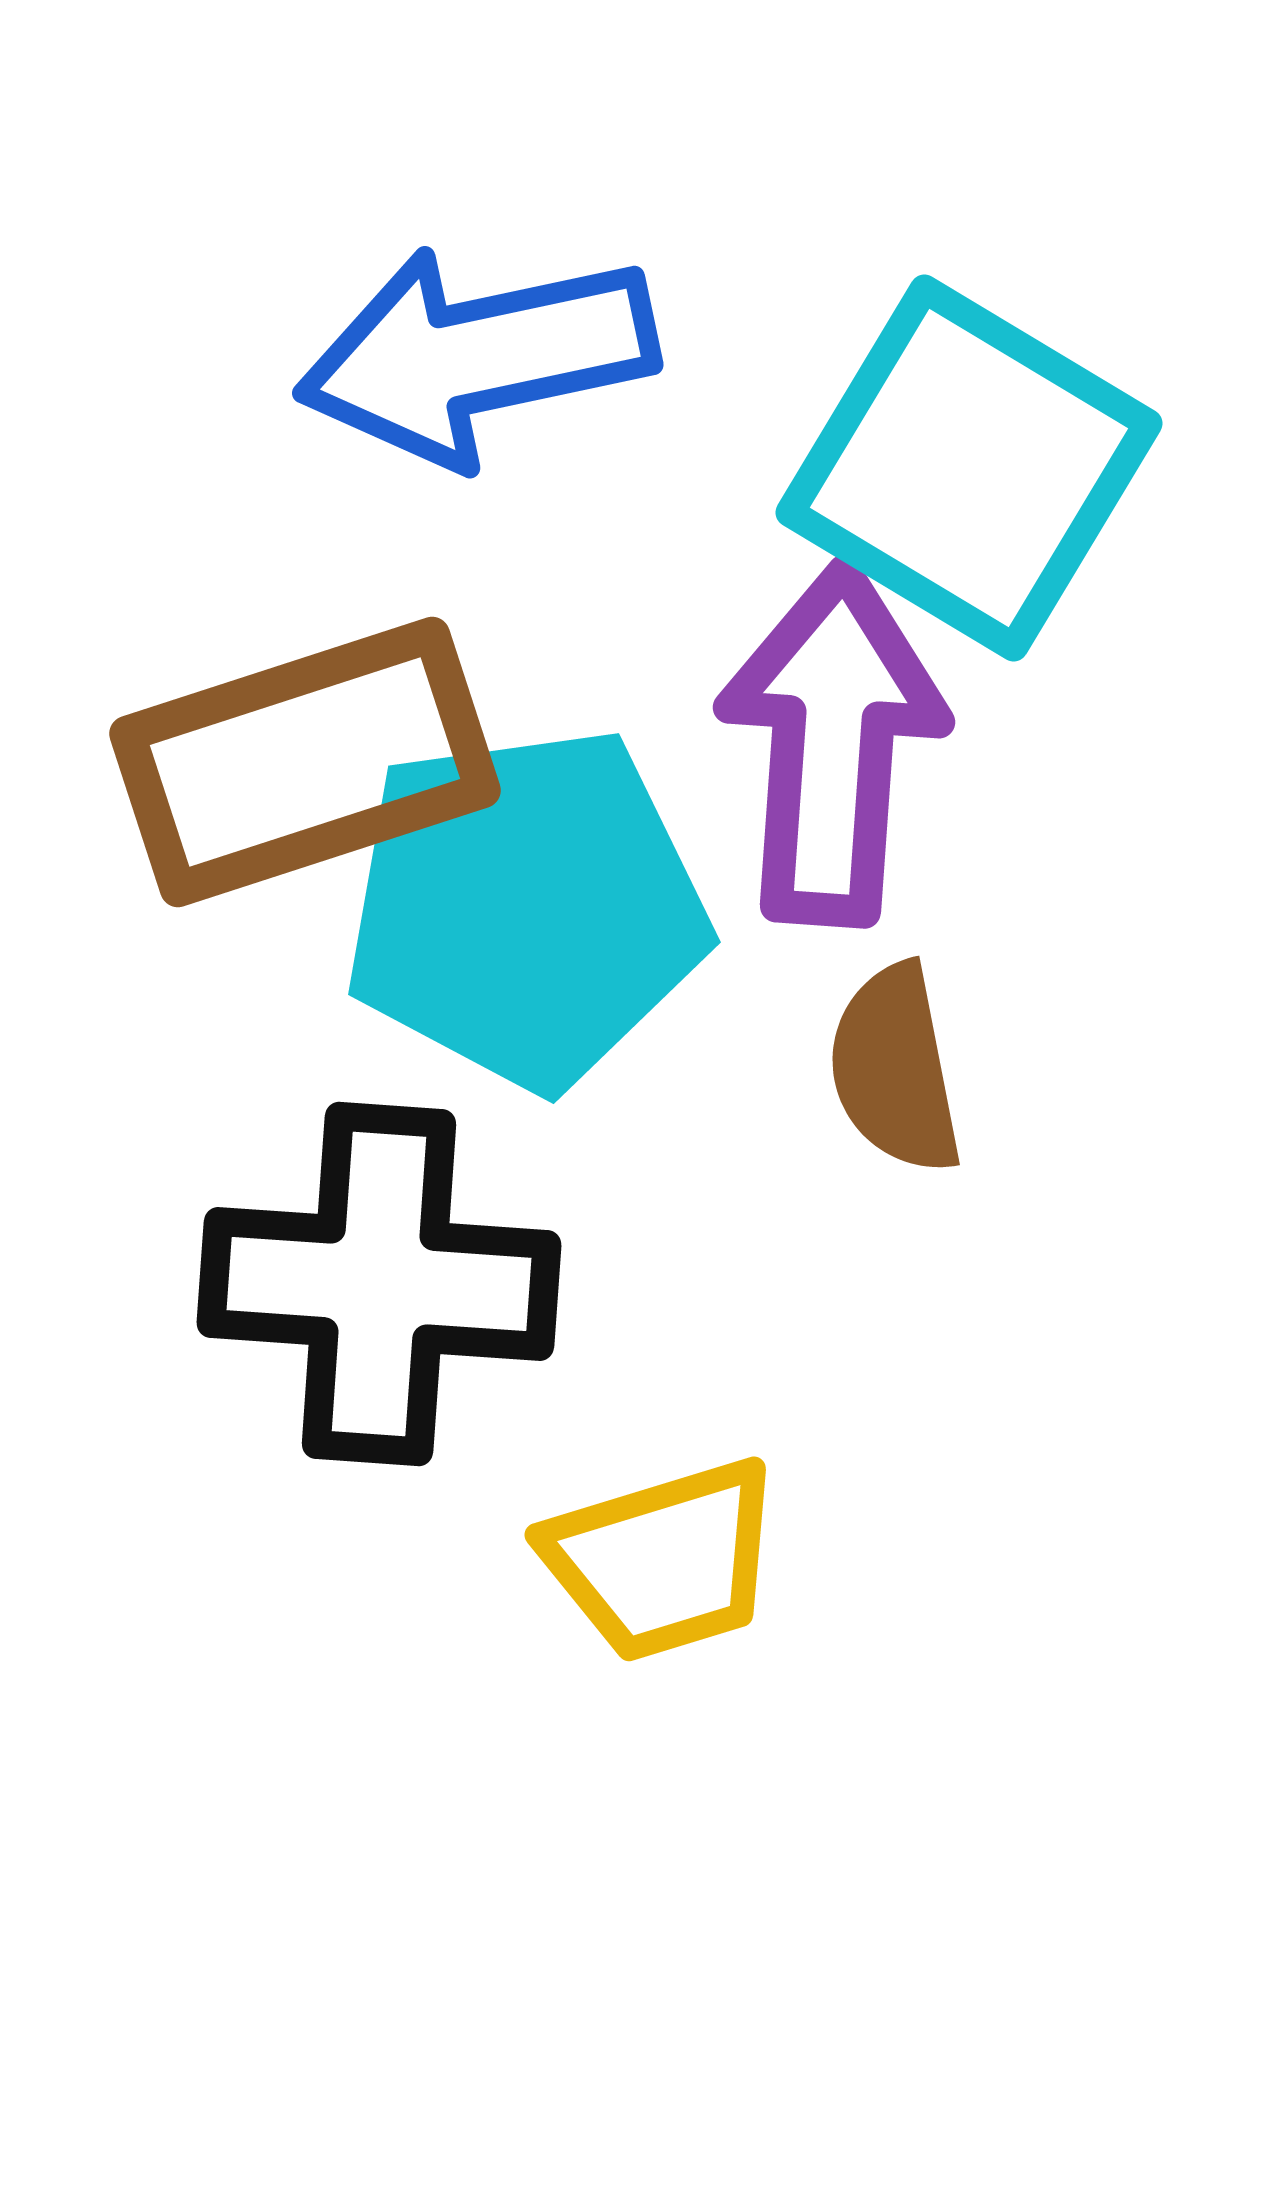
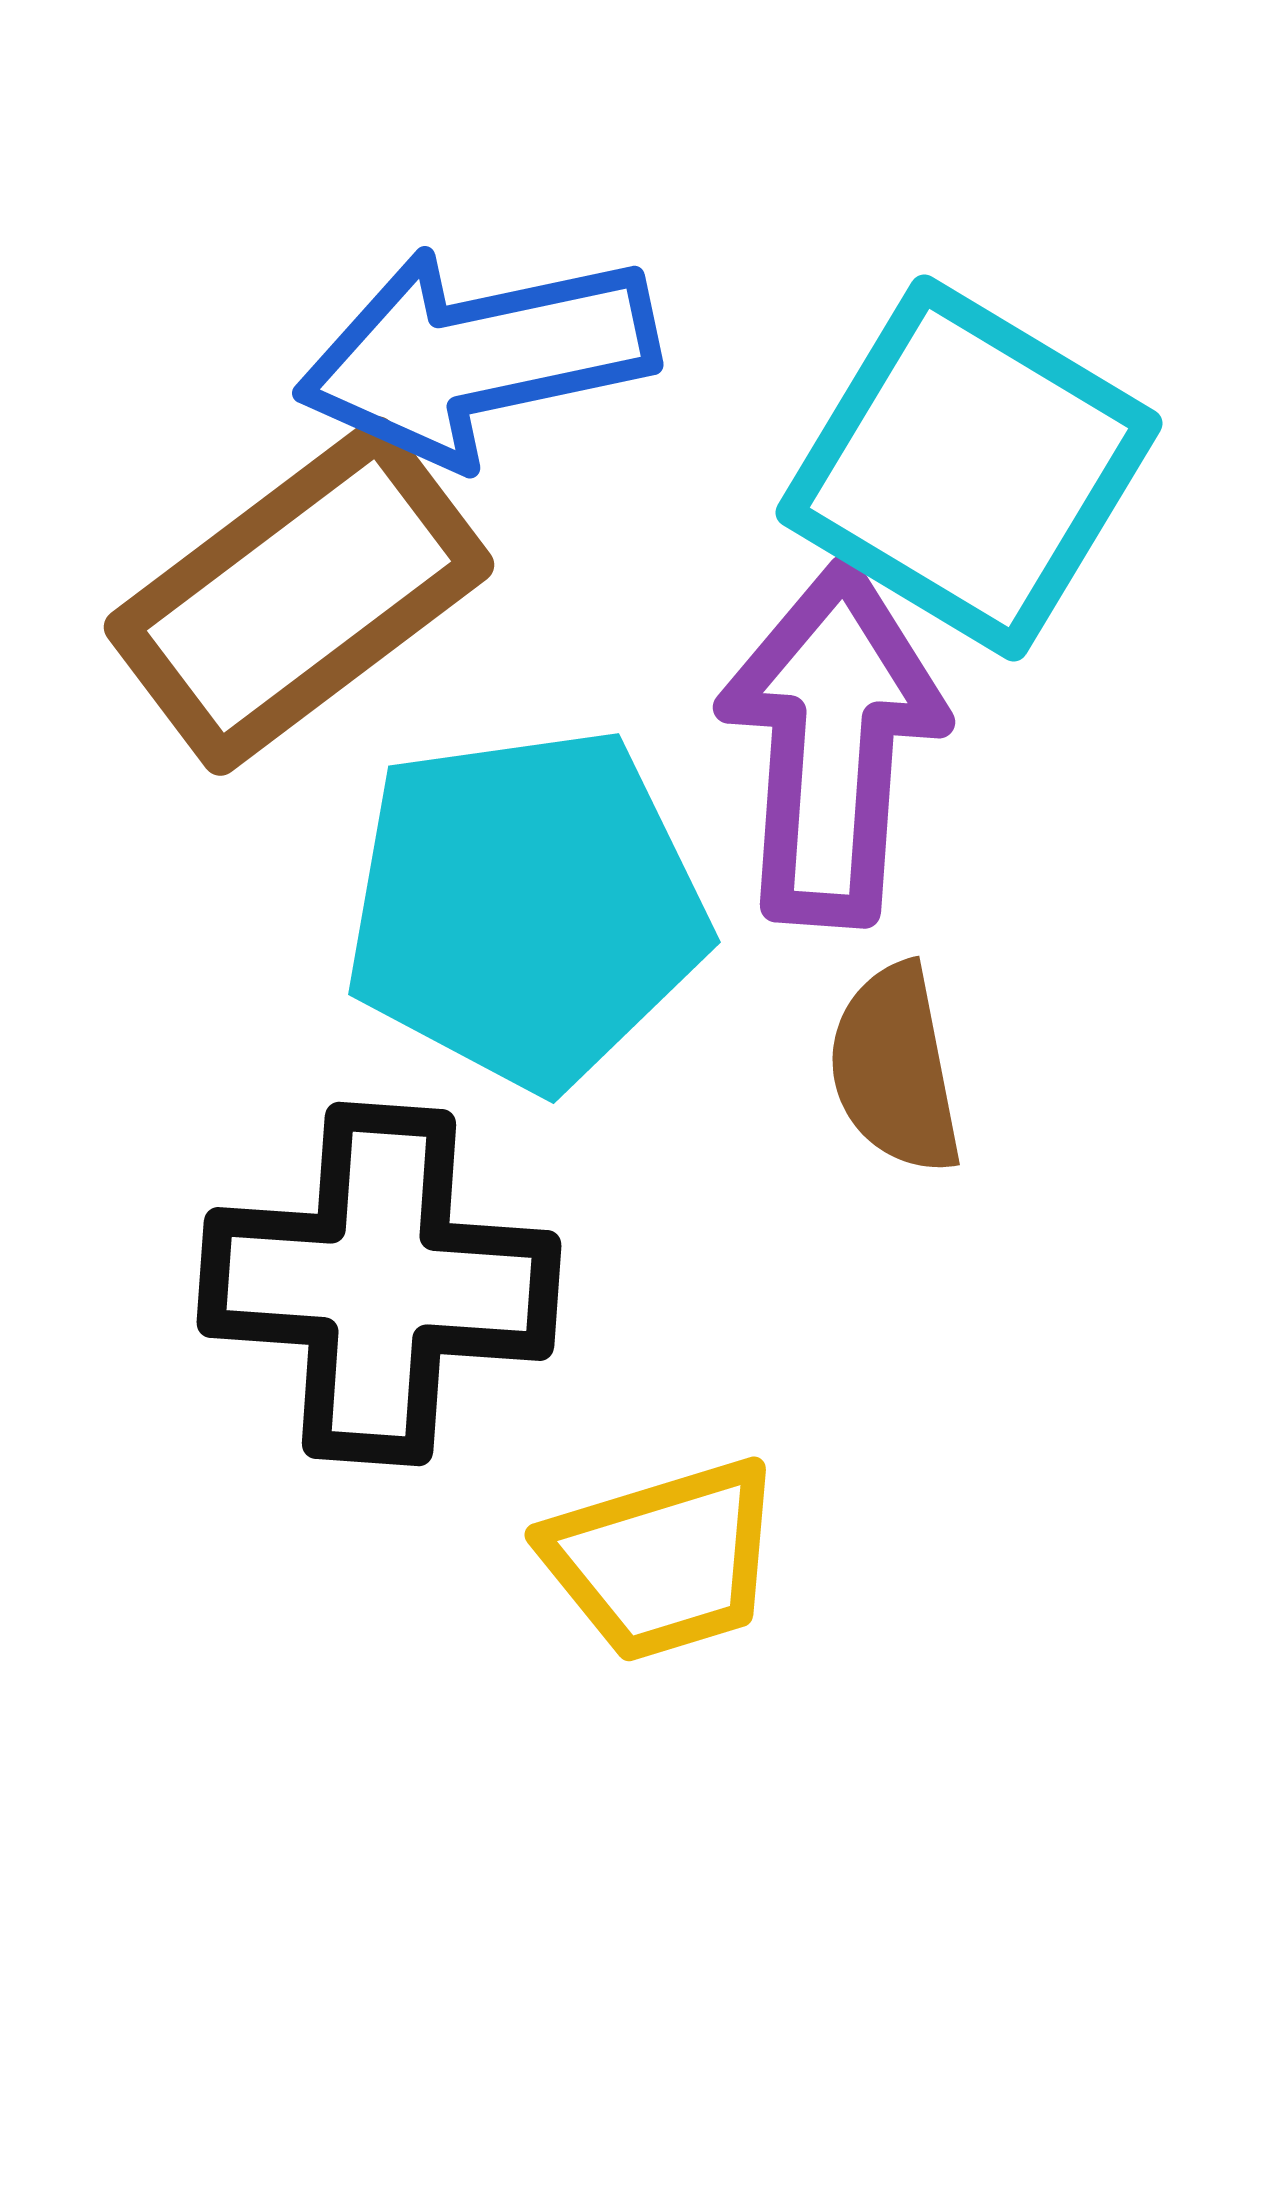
brown rectangle: moved 6 px left, 166 px up; rotated 19 degrees counterclockwise
